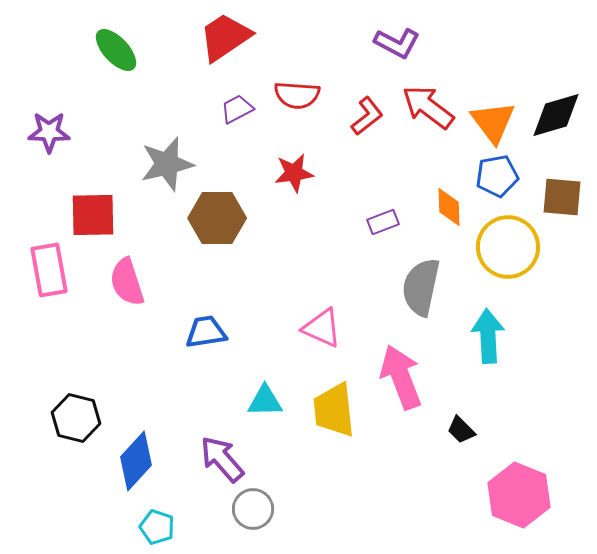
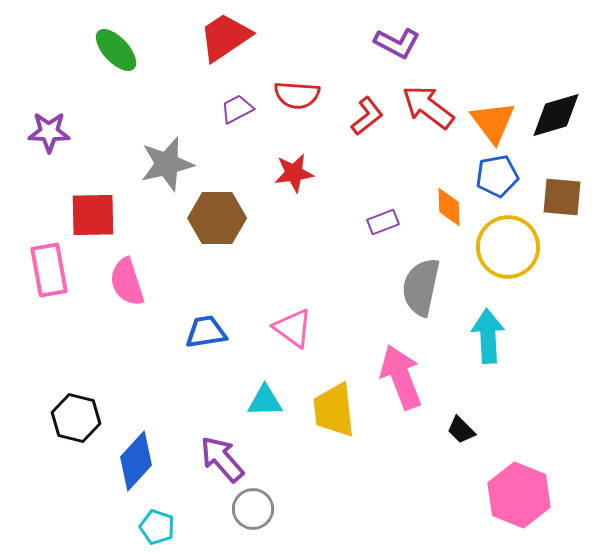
pink triangle: moved 29 px left; rotated 12 degrees clockwise
